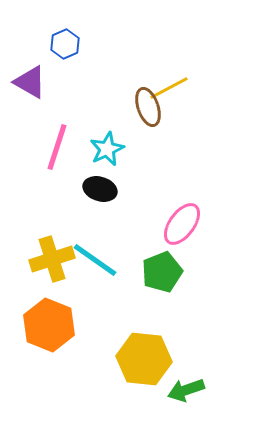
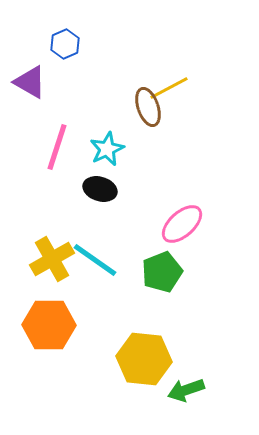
pink ellipse: rotated 12 degrees clockwise
yellow cross: rotated 12 degrees counterclockwise
orange hexagon: rotated 21 degrees counterclockwise
